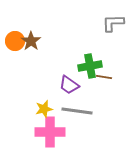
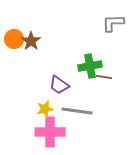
orange circle: moved 1 px left, 2 px up
purple trapezoid: moved 10 px left
yellow star: moved 1 px right
